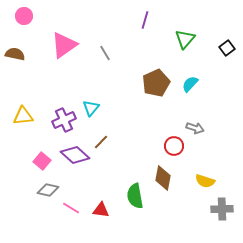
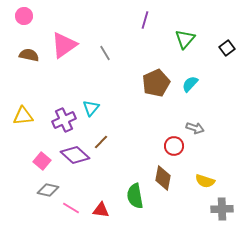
brown semicircle: moved 14 px right, 1 px down
